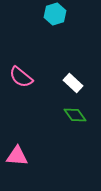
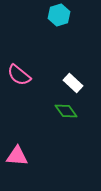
cyan hexagon: moved 4 px right, 1 px down
pink semicircle: moved 2 px left, 2 px up
green diamond: moved 9 px left, 4 px up
